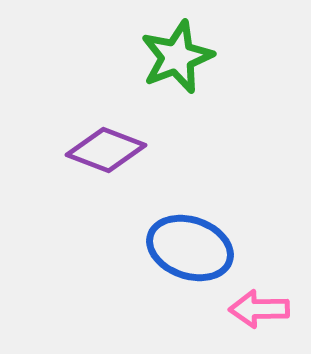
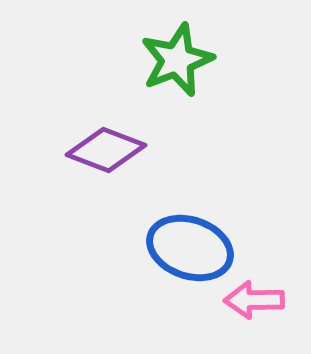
green star: moved 3 px down
pink arrow: moved 5 px left, 9 px up
